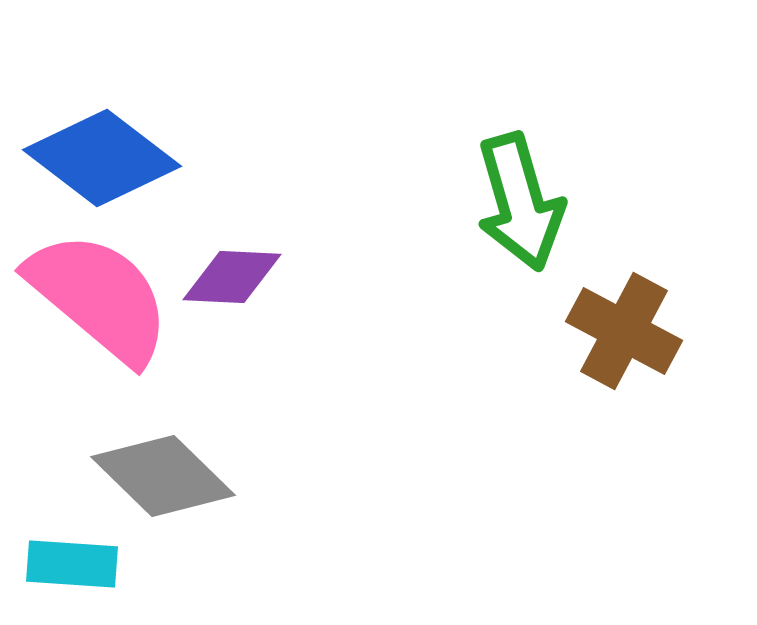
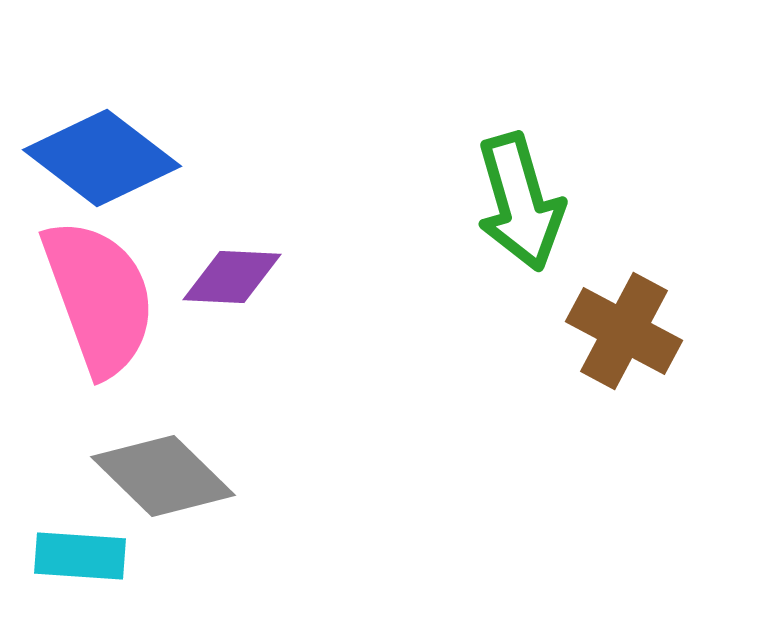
pink semicircle: rotated 30 degrees clockwise
cyan rectangle: moved 8 px right, 8 px up
